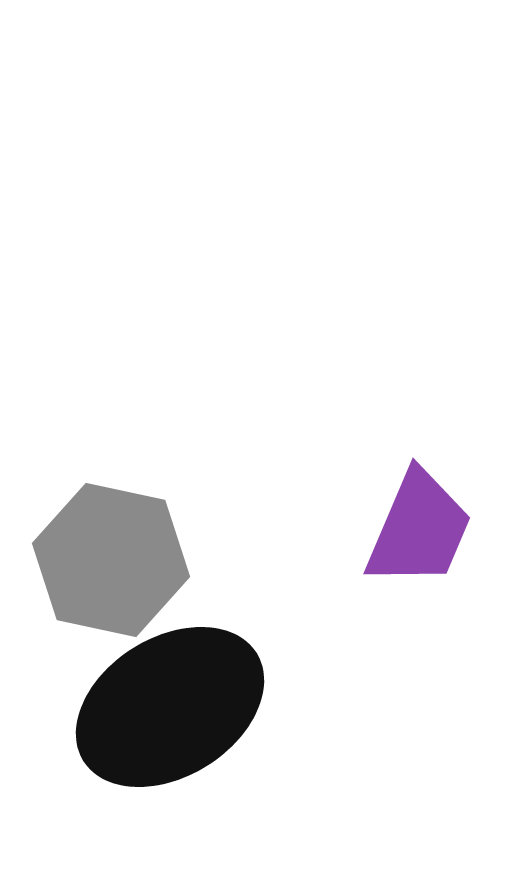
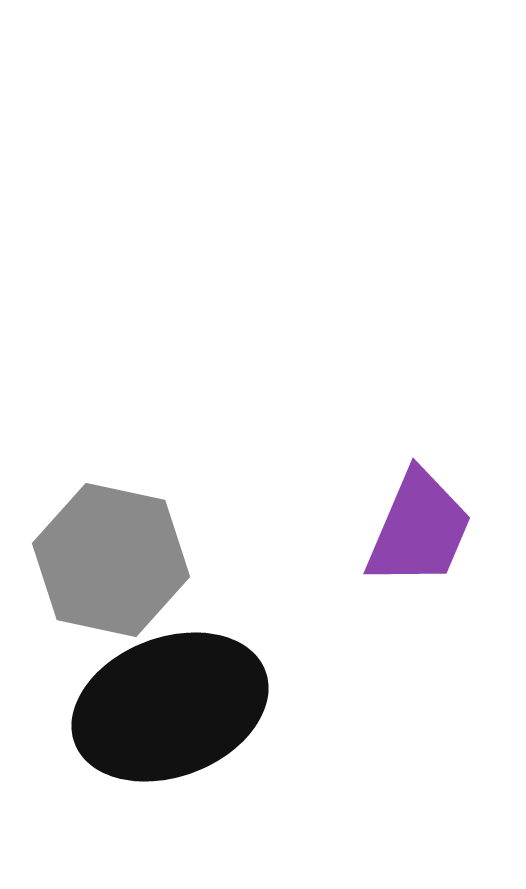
black ellipse: rotated 11 degrees clockwise
